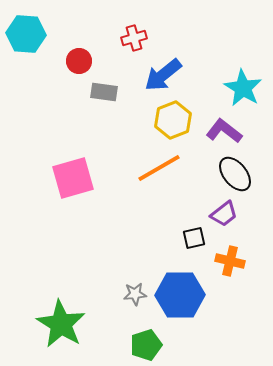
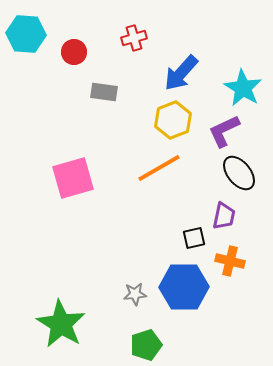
red circle: moved 5 px left, 9 px up
blue arrow: moved 18 px right, 2 px up; rotated 9 degrees counterclockwise
purple L-shape: rotated 63 degrees counterclockwise
black ellipse: moved 4 px right, 1 px up
purple trapezoid: moved 2 px down; rotated 40 degrees counterclockwise
blue hexagon: moved 4 px right, 8 px up
